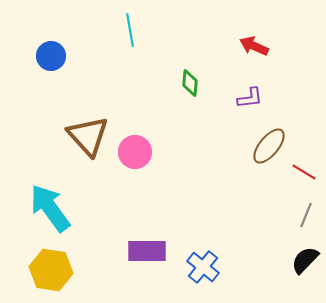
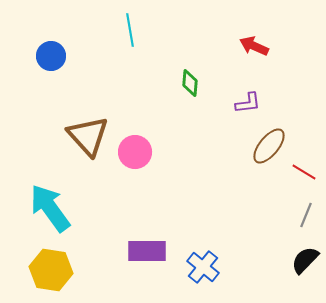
purple L-shape: moved 2 px left, 5 px down
